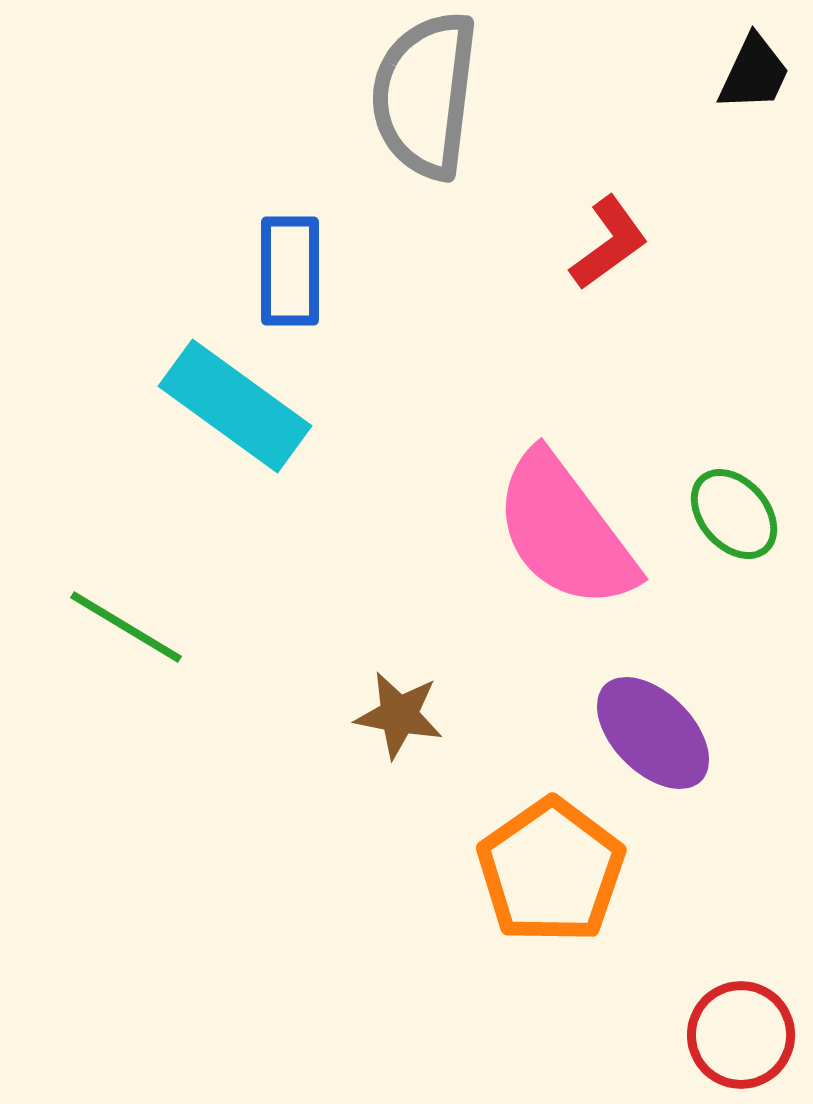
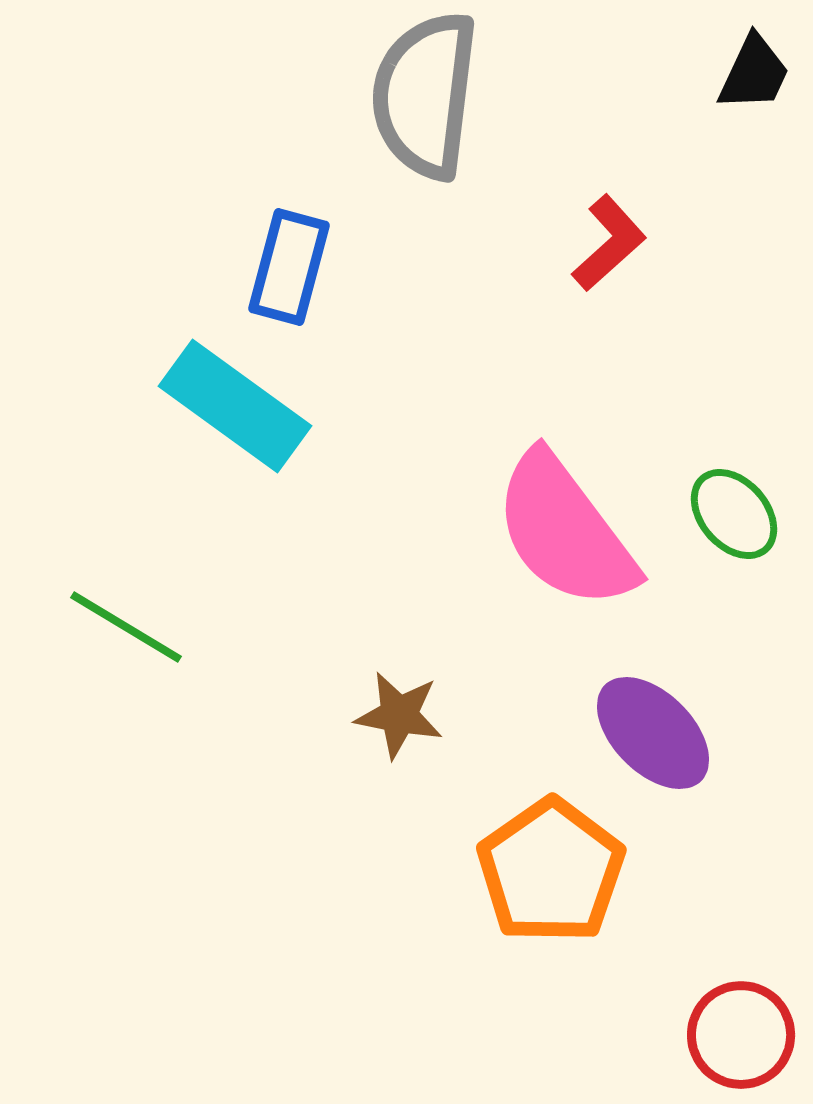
red L-shape: rotated 6 degrees counterclockwise
blue rectangle: moved 1 px left, 4 px up; rotated 15 degrees clockwise
